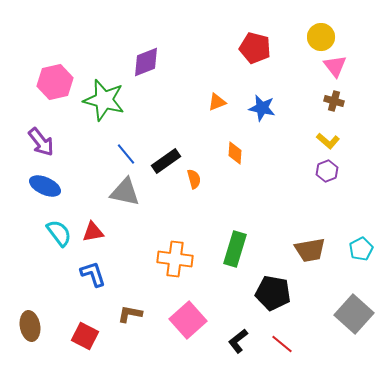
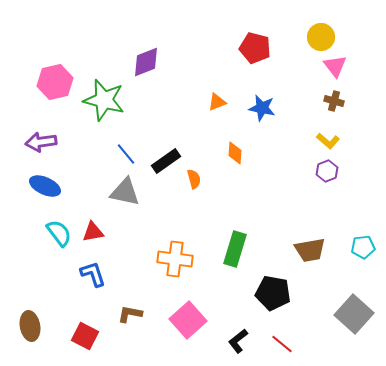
purple arrow: rotated 120 degrees clockwise
cyan pentagon: moved 2 px right, 2 px up; rotated 20 degrees clockwise
